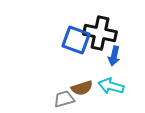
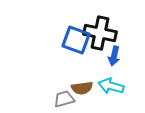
brown semicircle: rotated 10 degrees clockwise
